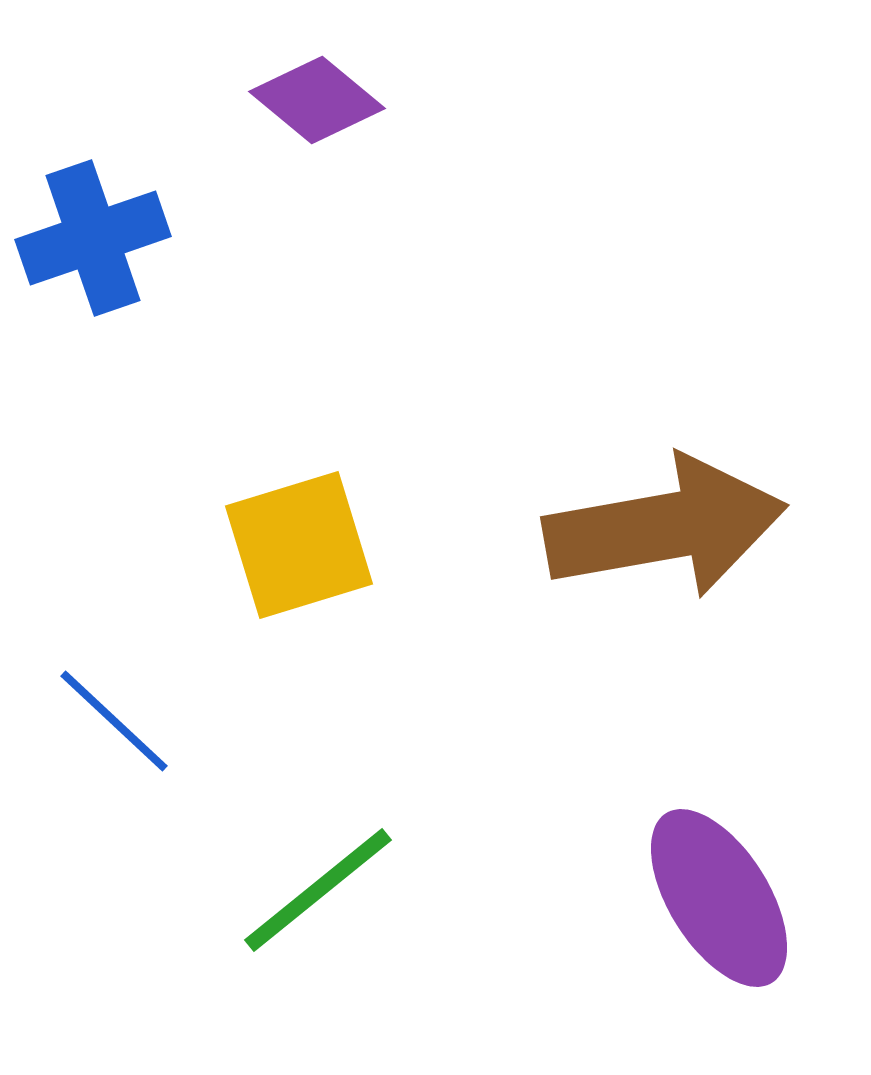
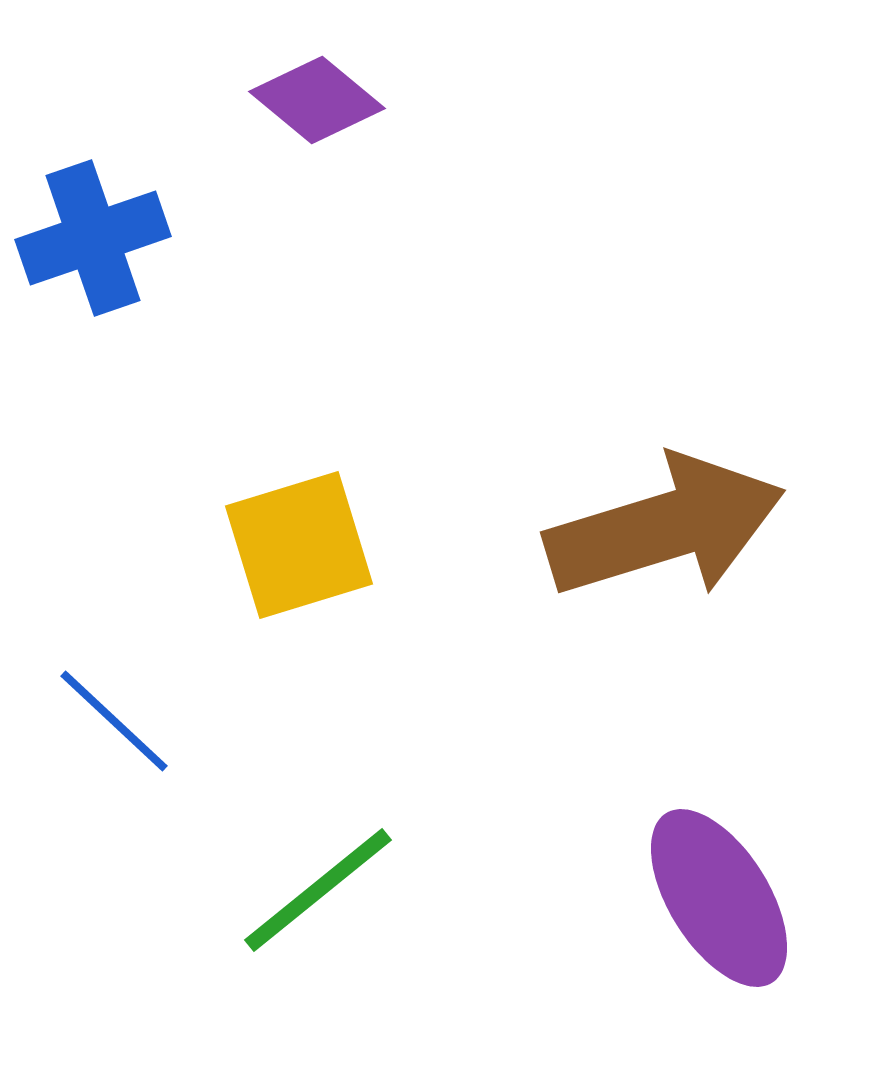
brown arrow: rotated 7 degrees counterclockwise
